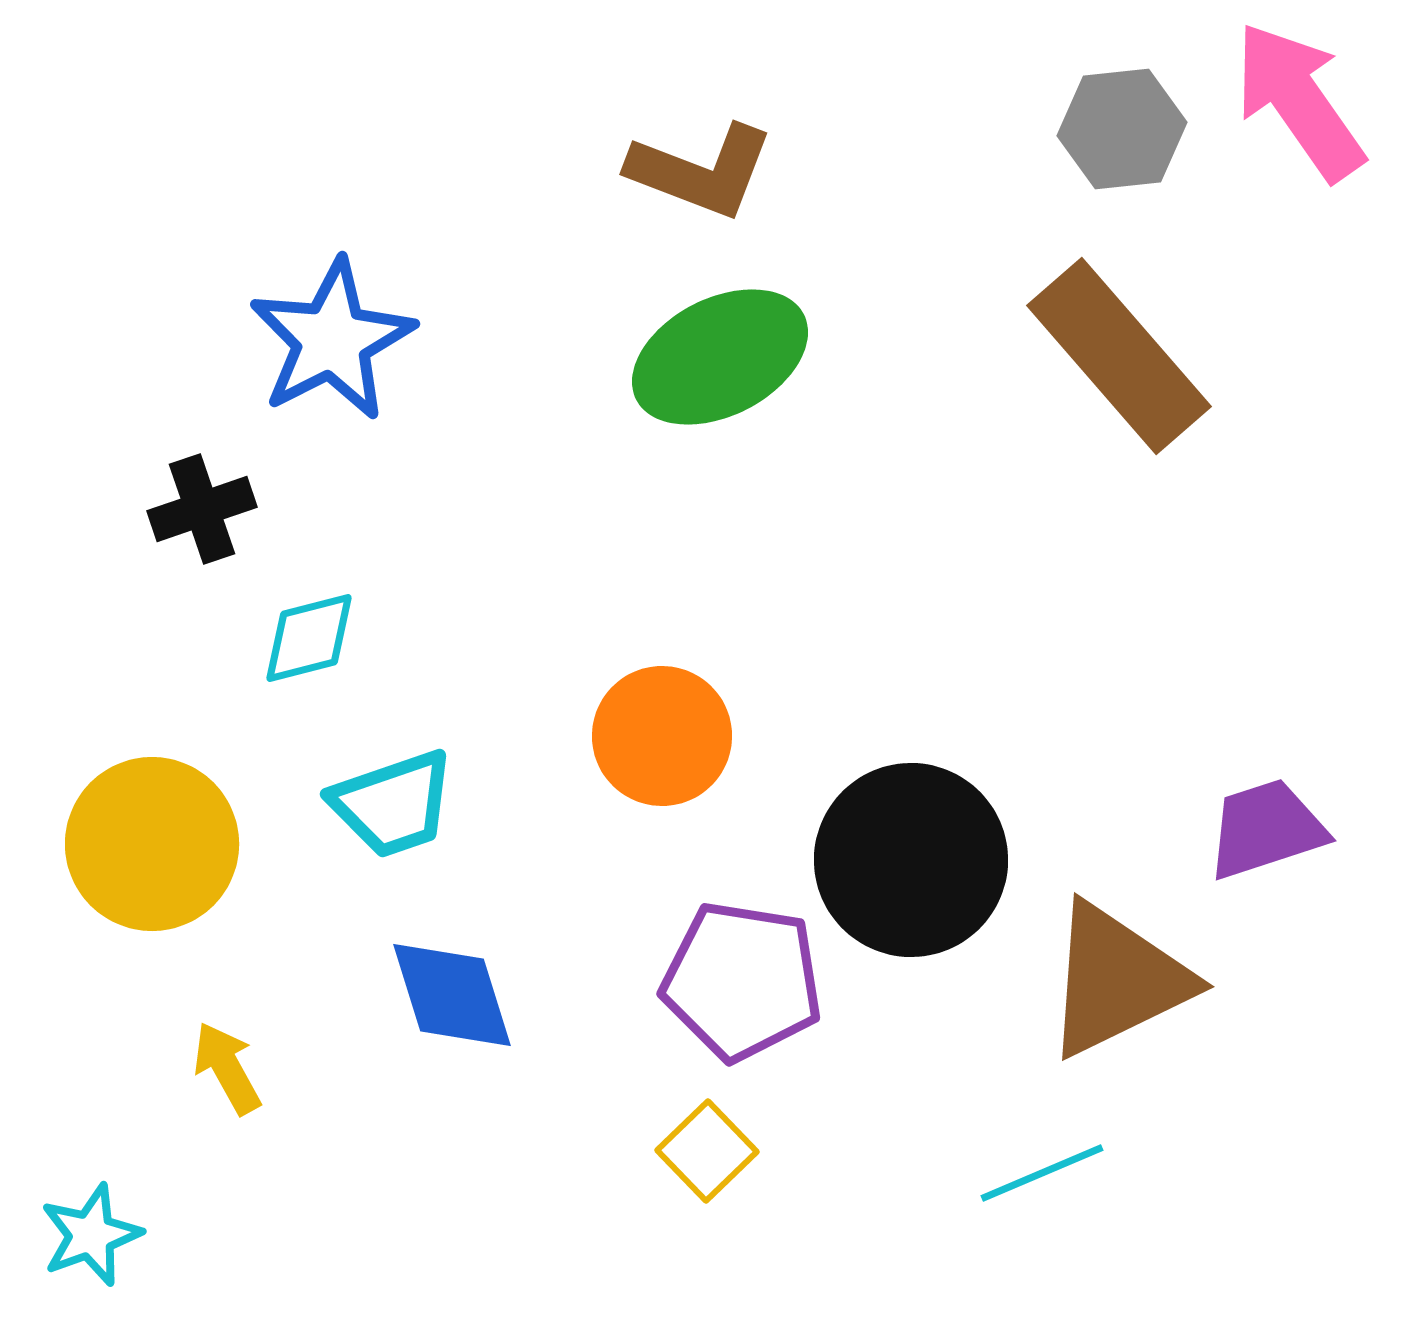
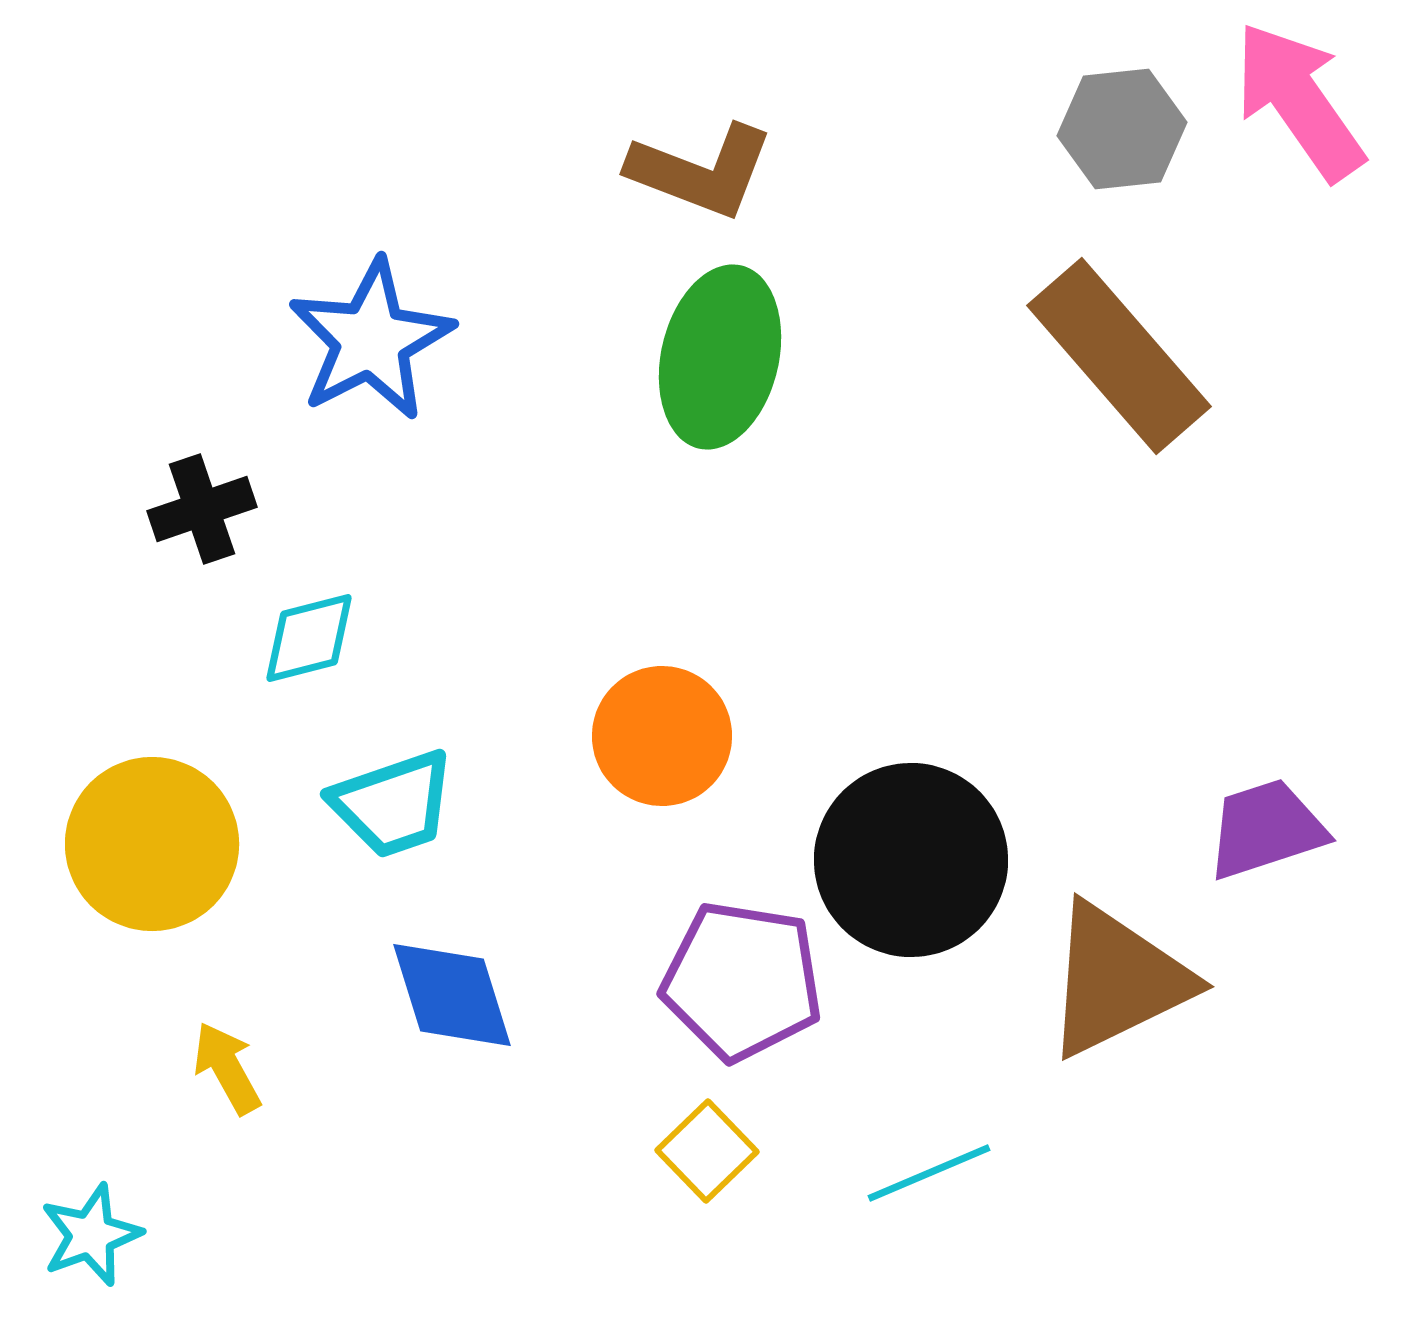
blue star: moved 39 px right
green ellipse: rotated 50 degrees counterclockwise
cyan line: moved 113 px left
